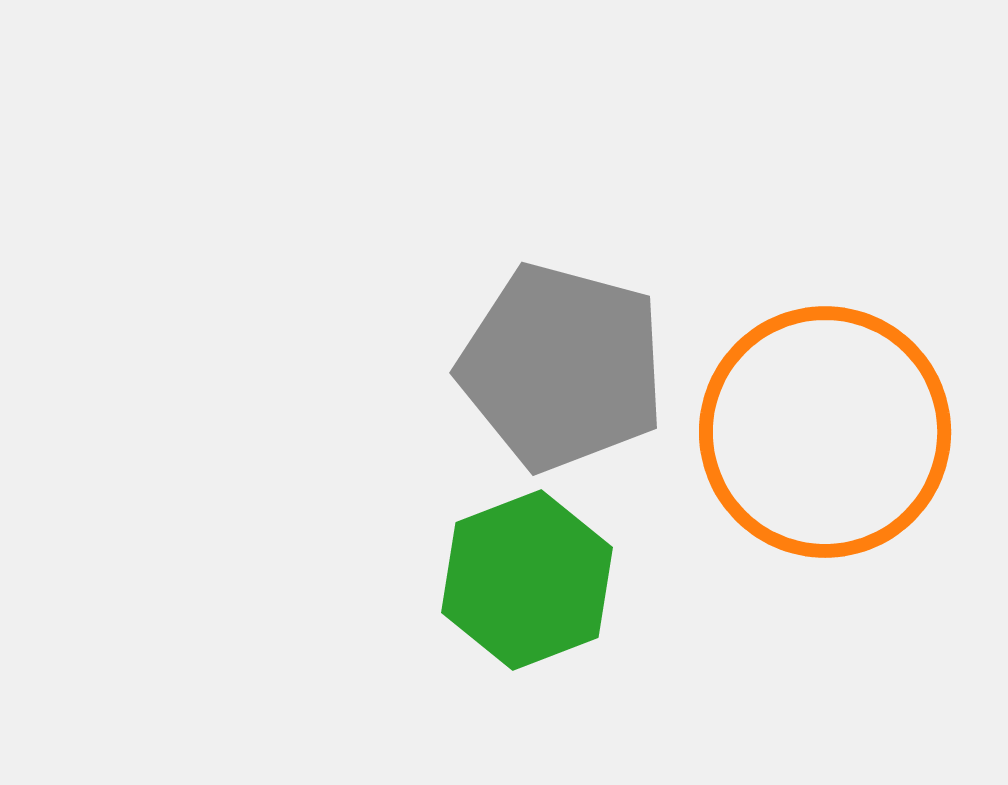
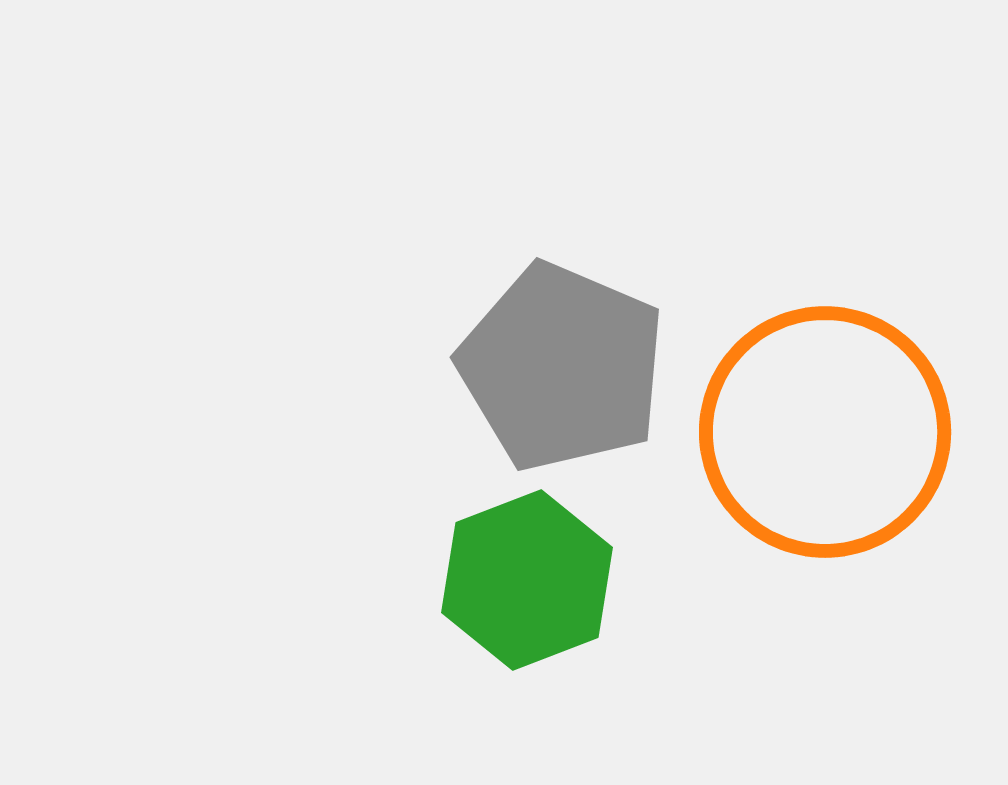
gray pentagon: rotated 8 degrees clockwise
